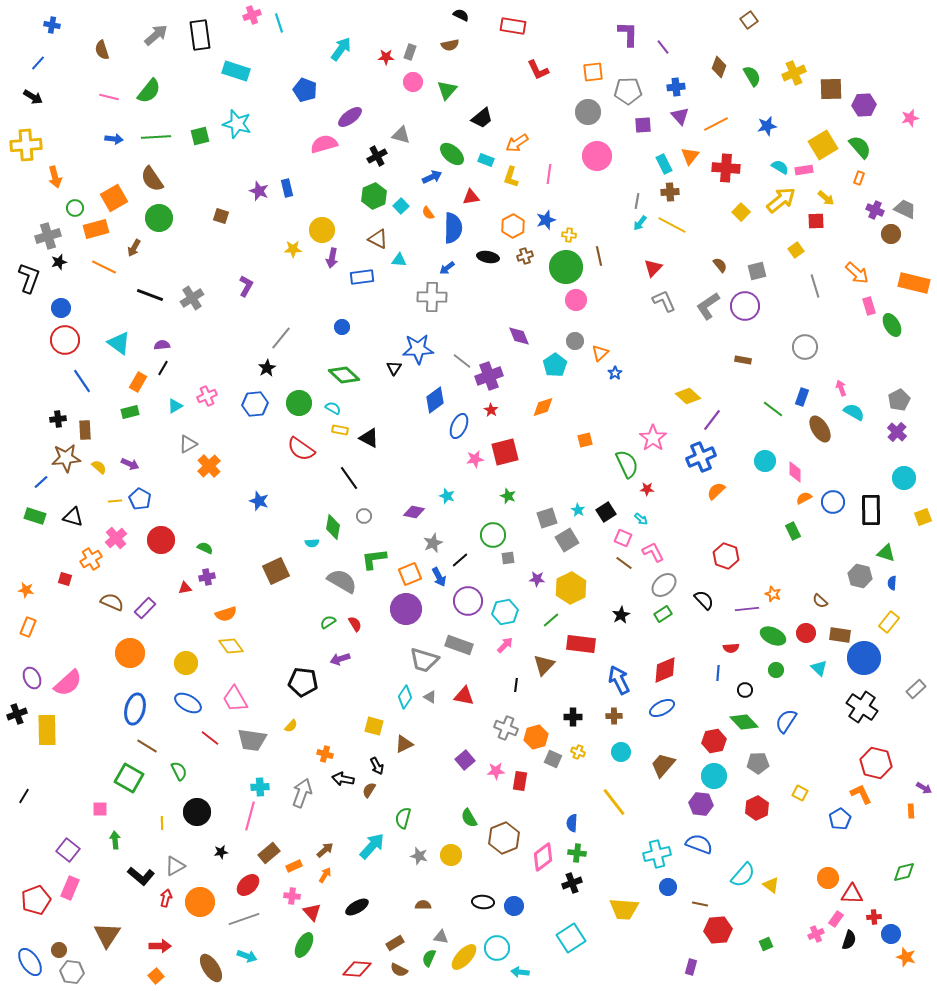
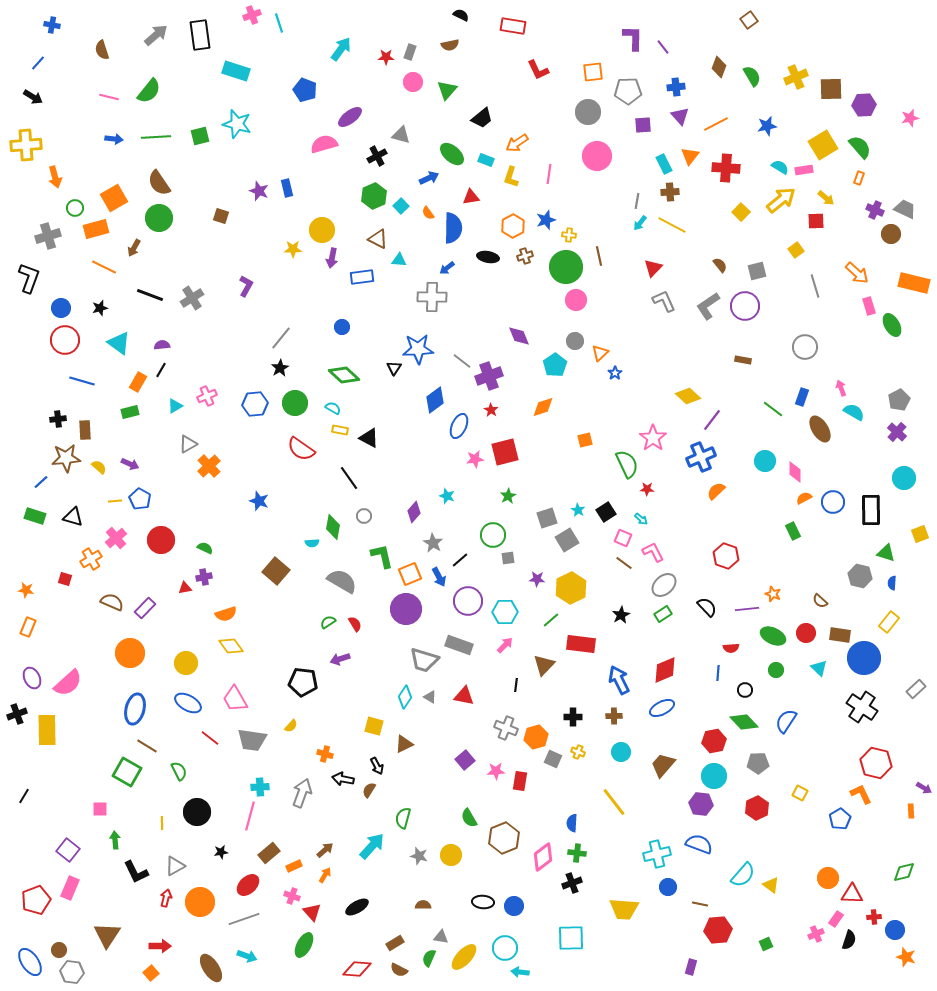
purple L-shape at (628, 34): moved 5 px right, 4 px down
yellow cross at (794, 73): moved 2 px right, 4 px down
blue arrow at (432, 177): moved 3 px left, 1 px down
brown semicircle at (152, 179): moved 7 px right, 4 px down
black star at (59, 262): moved 41 px right, 46 px down
black line at (163, 368): moved 2 px left, 2 px down
black star at (267, 368): moved 13 px right
blue line at (82, 381): rotated 40 degrees counterclockwise
green circle at (299, 403): moved 4 px left
green star at (508, 496): rotated 21 degrees clockwise
purple diamond at (414, 512): rotated 60 degrees counterclockwise
yellow square at (923, 517): moved 3 px left, 17 px down
gray star at (433, 543): rotated 18 degrees counterclockwise
green L-shape at (374, 559): moved 8 px right, 3 px up; rotated 84 degrees clockwise
brown square at (276, 571): rotated 24 degrees counterclockwise
purple cross at (207, 577): moved 3 px left
black semicircle at (704, 600): moved 3 px right, 7 px down
cyan hexagon at (505, 612): rotated 10 degrees clockwise
green square at (129, 778): moved 2 px left, 6 px up
black L-shape at (141, 876): moved 5 px left, 4 px up; rotated 24 degrees clockwise
pink cross at (292, 896): rotated 14 degrees clockwise
blue circle at (891, 934): moved 4 px right, 4 px up
cyan square at (571, 938): rotated 32 degrees clockwise
cyan circle at (497, 948): moved 8 px right
orange square at (156, 976): moved 5 px left, 3 px up
